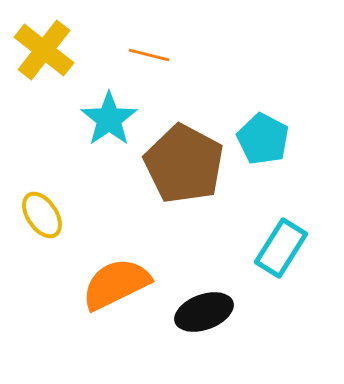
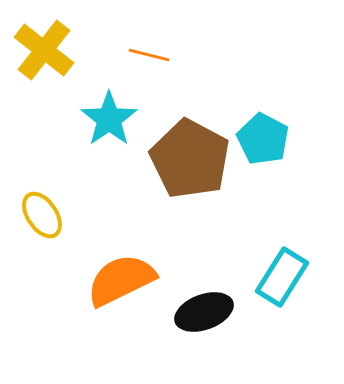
brown pentagon: moved 6 px right, 5 px up
cyan rectangle: moved 1 px right, 29 px down
orange semicircle: moved 5 px right, 4 px up
